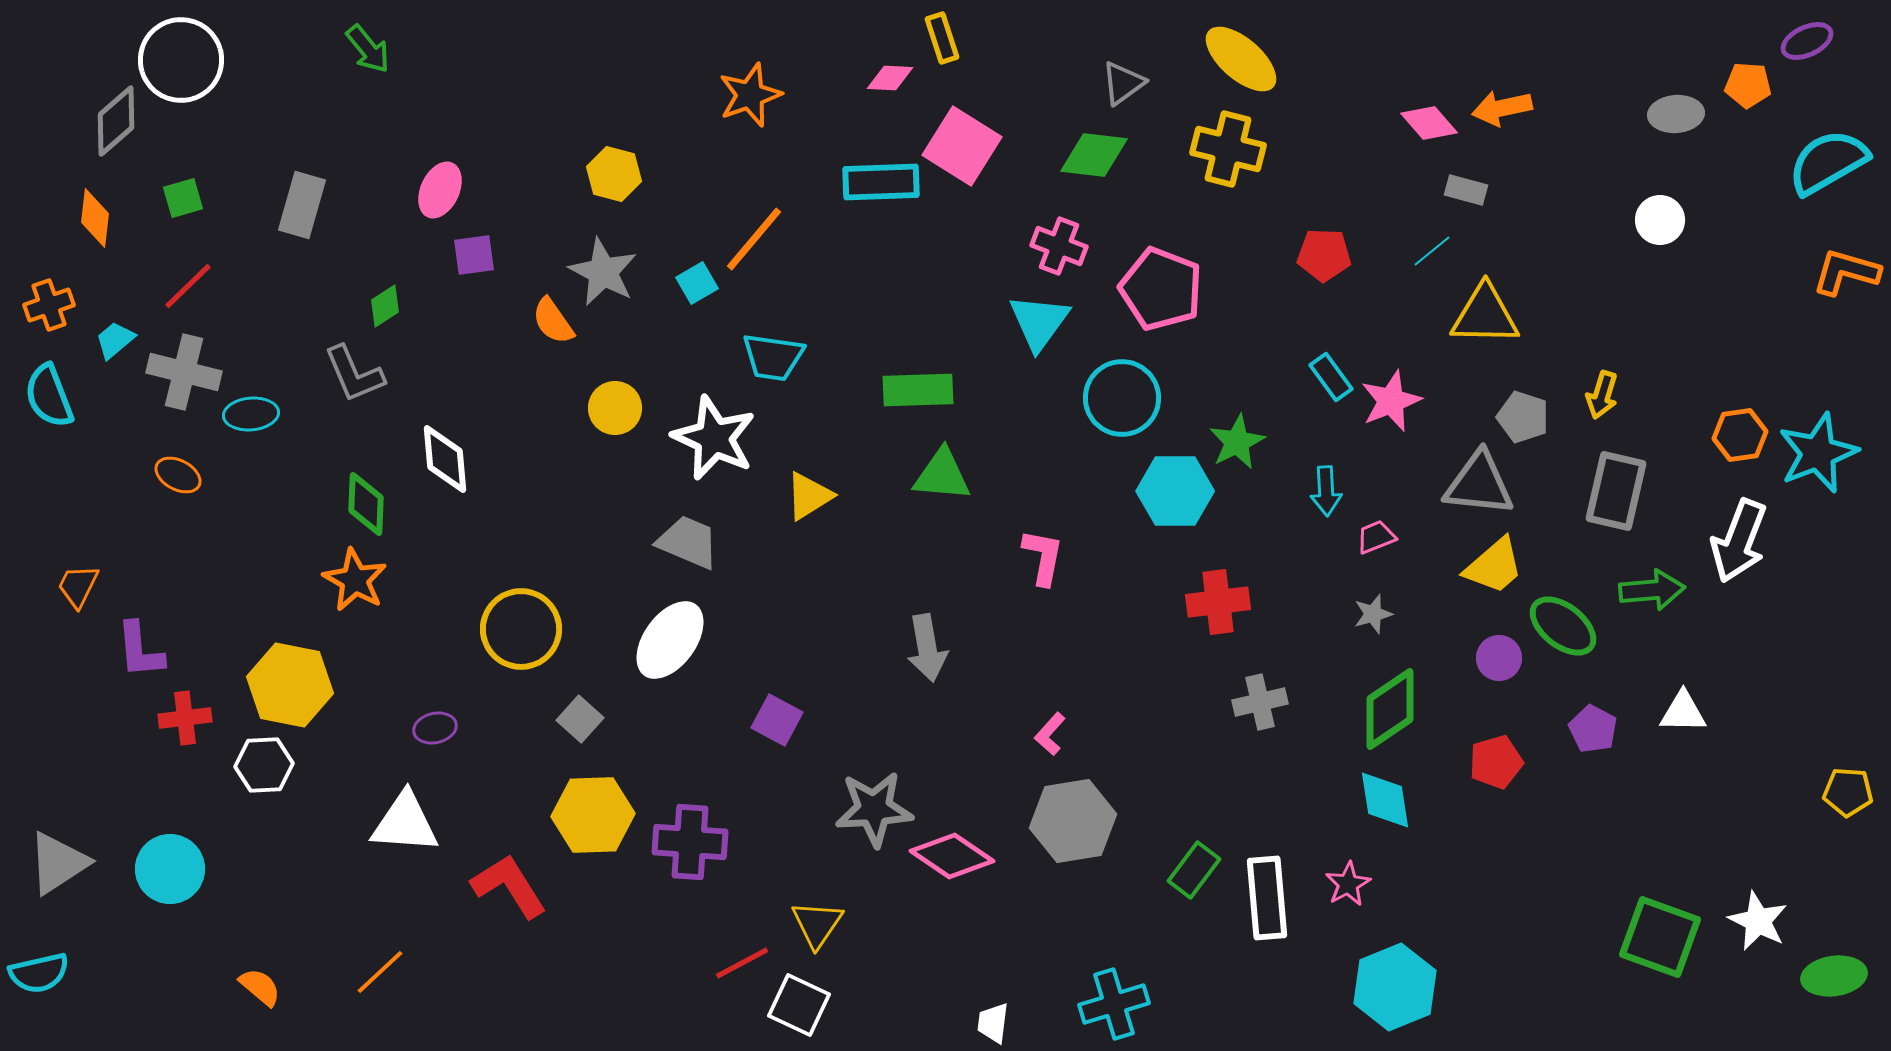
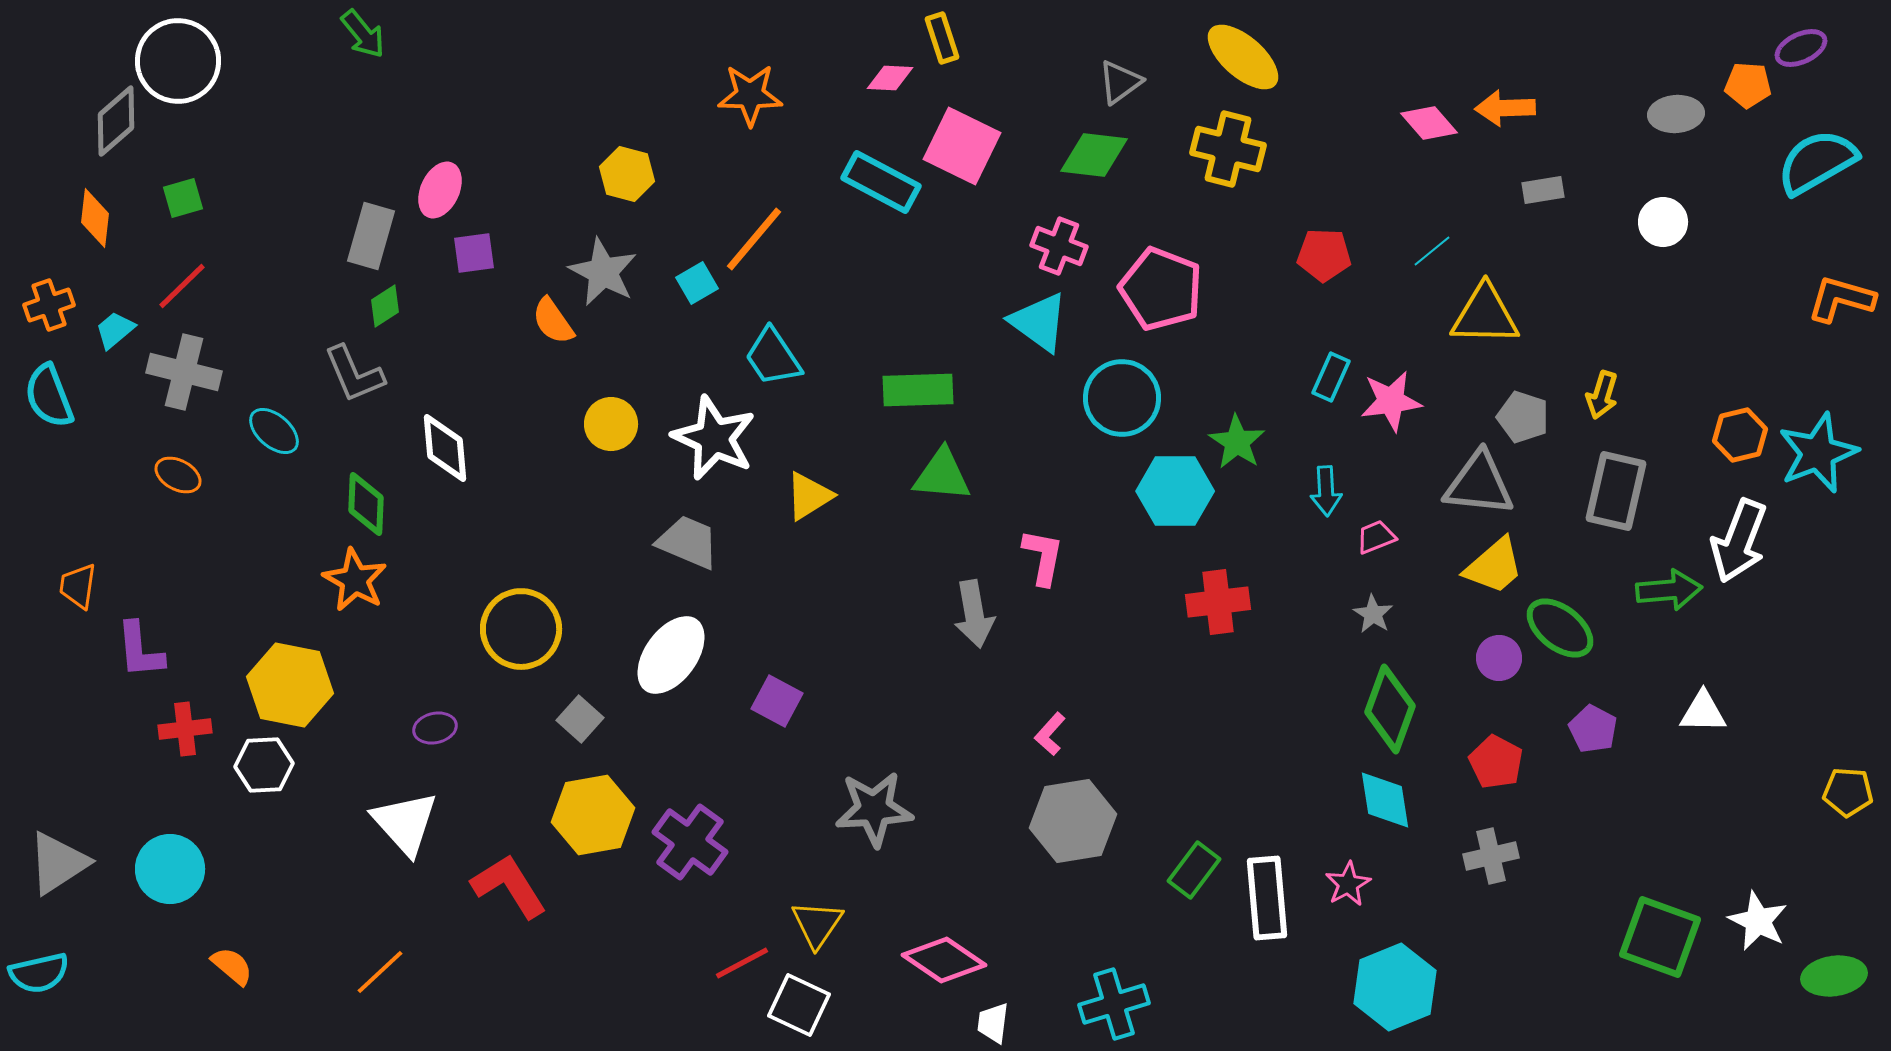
purple ellipse at (1807, 41): moved 6 px left, 7 px down
green arrow at (368, 49): moved 5 px left, 15 px up
yellow ellipse at (1241, 59): moved 2 px right, 2 px up
white circle at (181, 60): moved 3 px left, 1 px down
gray triangle at (1123, 83): moved 3 px left, 1 px up
orange star at (750, 95): rotated 20 degrees clockwise
orange arrow at (1502, 108): moved 3 px right; rotated 10 degrees clockwise
pink square at (962, 146): rotated 6 degrees counterclockwise
cyan semicircle at (1828, 162): moved 11 px left
yellow hexagon at (614, 174): moved 13 px right
cyan rectangle at (881, 182): rotated 30 degrees clockwise
gray rectangle at (1466, 190): moved 77 px right; rotated 24 degrees counterclockwise
gray rectangle at (302, 205): moved 69 px right, 31 px down
white circle at (1660, 220): moved 3 px right, 2 px down
purple square at (474, 255): moved 2 px up
orange L-shape at (1846, 272): moved 5 px left, 27 px down
red line at (188, 286): moved 6 px left
cyan triangle at (1039, 322): rotated 30 degrees counterclockwise
cyan trapezoid at (115, 340): moved 10 px up
cyan trapezoid at (773, 357): rotated 48 degrees clockwise
cyan rectangle at (1331, 377): rotated 60 degrees clockwise
pink star at (1391, 401): rotated 14 degrees clockwise
yellow circle at (615, 408): moved 4 px left, 16 px down
cyan ellipse at (251, 414): moved 23 px right, 17 px down; rotated 46 degrees clockwise
orange hexagon at (1740, 435): rotated 6 degrees counterclockwise
green star at (1237, 442): rotated 12 degrees counterclockwise
white diamond at (445, 459): moved 11 px up
orange trapezoid at (78, 586): rotated 18 degrees counterclockwise
green arrow at (1652, 590): moved 17 px right
gray star at (1373, 614): rotated 24 degrees counterclockwise
green ellipse at (1563, 626): moved 3 px left, 2 px down
white ellipse at (670, 640): moved 1 px right, 15 px down
gray arrow at (927, 648): moved 47 px right, 34 px up
gray cross at (1260, 702): moved 231 px right, 154 px down
green diamond at (1390, 709): rotated 36 degrees counterclockwise
white triangle at (1683, 712): moved 20 px right
red cross at (185, 718): moved 11 px down
purple square at (777, 720): moved 19 px up
red pentagon at (1496, 762): rotated 28 degrees counterclockwise
yellow hexagon at (593, 815): rotated 8 degrees counterclockwise
white triangle at (405, 823): rotated 44 degrees clockwise
purple cross at (690, 842): rotated 32 degrees clockwise
pink diamond at (952, 856): moved 8 px left, 104 px down
orange semicircle at (260, 987): moved 28 px left, 21 px up
